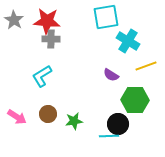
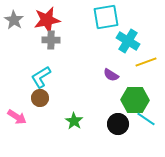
red star: moved 1 px up; rotated 16 degrees counterclockwise
gray cross: moved 1 px down
yellow line: moved 4 px up
cyan L-shape: moved 1 px left, 1 px down
brown circle: moved 8 px left, 16 px up
green star: rotated 30 degrees counterclockwise
cyan line: moved 37 px right, 17 px up; rotated 36 degrees clockwise
